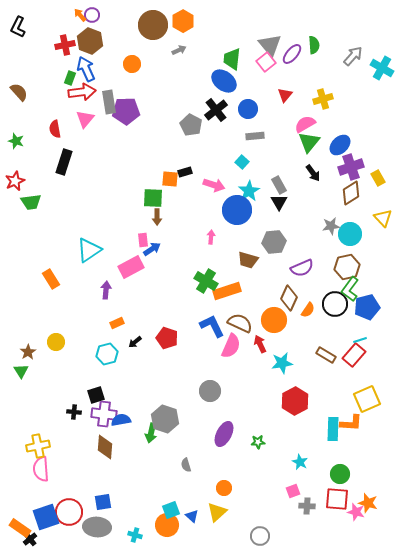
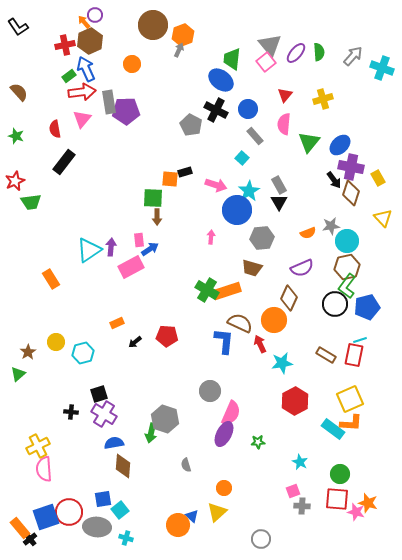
orange arrow at (80, 15): moved 4 px right, 7 px down
purple circle at (92, 15): moved 3 px right
orange hexagon at (183, 21): moved 14 px down; rotated 10 degrees clockwise
black L-shape at (18, 27): rotated 60 degrees counterclockwise
brown hexagon at (90, 41): rotated 15 degrees clockwise
green semicircle at (314, 45): moved 5 px right, 7 px down
gray arrow at (179, 50): rotated 40 degrees counterclockwise
purple ellipse at (292, 54): moved 4 px right, 1 px up
cyan cross at (382, 68): rotated 10 degrees counterclockwise
green rectangle at (70, 78): moved 1 px left, 2 px up; rotated 32 degrees clockwise
blue ellipse at (224, 81): moved 3 px left, 1 px up
black cross at (216, 110): rotated 25 degrees counterclockwise
pink triangle at (85, 119): moved 3 px left
pink semicircle at (305, 124): moved 21 px left; rotated 55 degrees counterclockwise
gray rectangle at (255, 136): rotated 54 degrees clockwise
green star at (16, 141): moved 5 px up
black rectangle at (64, 162): rotated 20 degrees clockwise
cyan square at (242, 162): moved 4 px up
purple cross at (351, 167): rotated 30 degrees clockwise
black arrow at (313, 173): moved 21 px right, 7 px down
pink arrow at (214, 185): moved 2 px right
brown diamond at (351, 193): rotated 40 degrees counterclockwise
cyan circle at (350, 234): moved 3 px left, 7 px down
pink rectangle at (143, 240): moved 4 px left
gray hexagon at (274, 242): moved 12 px left, 4 px up
blue arrow at (152, 249): moved 2 px left
brown trapezoid at (248, 260): moved 4 px right, 8 px down
green cross at (206, 281): moved 1 px right, 9 px down
green L-shape at (350, 289): moved 3 px left, 3 px up
purple arrow at (106, 290): moved 5 px right, 43 px up
orange semicircle at (308, 310): moved 77 px up; rotated 35 degrees clockwise
blue L-shape at (212, 326): moved 12 px right, 15 px down; rotated 32 degrees clockwise
red pentagon at (167, 338): moved 2 px up; rotated 15 degrees counterclockwise
pink semicircle at (231, 346): moved 67 px down
cyan hexagon at (107, 354): moved 24 px left, 1 px up
red rectangle at (354, 355): rotated 30 degrees counterclockwise
green triangle at (21, 371): moved 3 px left, 3 px down; rotated 21 degrees clockwise
black square at (96, 395): moved 3 px right, 1 px up
yellow square at (367, 399): moved 17 px left
black cross at (74, 412): moved 3 px left
purple cross at (104, 414): rotated 25 degrees clockwise
blue semicircle at (121, 420): moved 7 px left, 23 px down
cyan rectangle at (333, 429): rotated 55 degrees counterclockwise
yellow cross at (38, 446): rotated 15 degrees counterclockwise
brown diamond at (105, 447): moved 18 px right, 19 px down
pink semicircle at (41, 469): moved 3 px right
blue square at (103, 502): moved 3 px up
gray cross at (307, 506): moved 5 px left
cyan square at (171, 510): moved 51 px left; rotated 18 degrees counterclockwise
orange circle at (167, 525): moved 11 px right
orange rectangle at (20, 528): rotated 15 degrees clockwise
cyan cross at (135, 535): moved 9 px left, 3 px down
gray circle at (260, 536): moved 1 px right, 3 px down
